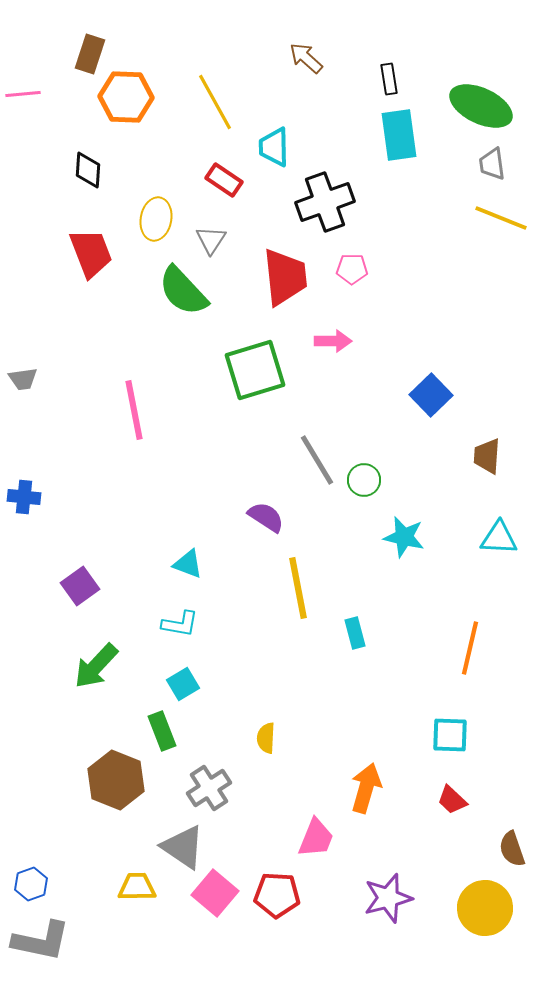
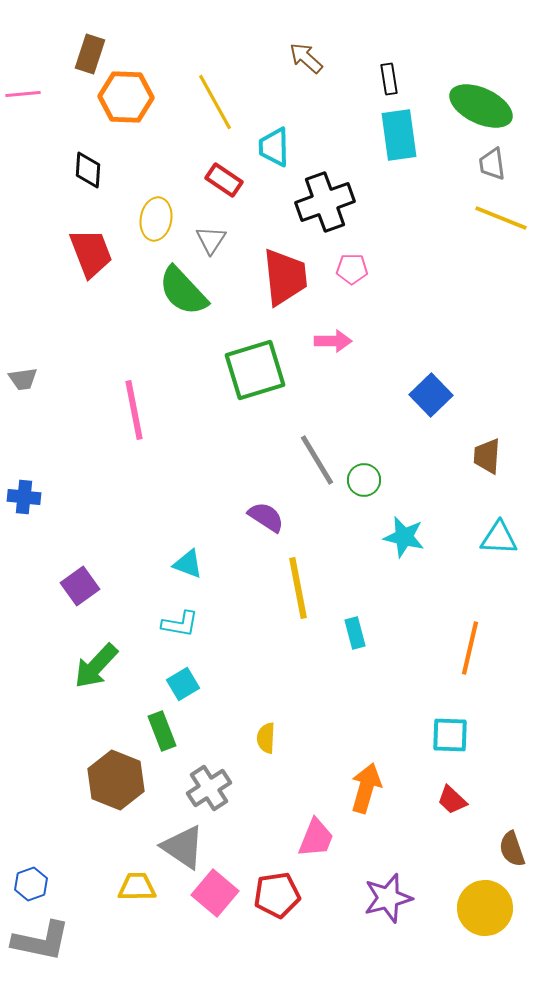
red pentagon at (277, 895): rotated 12 degrees counterclockwise
